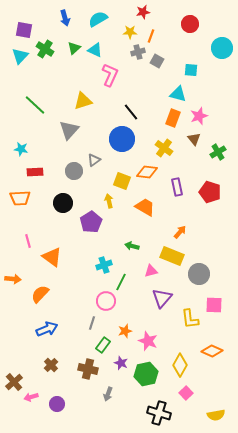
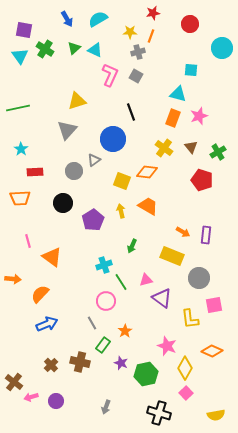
red star at (143, 12): moved 10 px right, 1 px down
blue arrow at (65, 18): moved 2 px right, 1 px down; rotated 14 degrees counterclockwise
cyan triangle at (20, 56): rotated 18 degrees counterclockwise
gray square at (157, 61): moved 21 px left, 15 px down
yellow triangle at (83, 101): moved 6 px left
green line at (35, 105): moved 17 px left, 3 px down; rotated 55 degrees counterclockwise
black line at (131, 112): rotated 18 degrees clockwise
gray triangle at (69, 130): moved 2 px left
blue circle at (122, 139): moved 9 px left
brown triangle at (194, 139): moved 3 px left, 8 px down
cyan star at (21, 149): rotated 24 degrees clockwise
purple rectangle at (177, 187): moved 29 px right, 48 px down; rotated 18 degrees clockwise
red pentagon at (210, 192): moved 8 px left, 12 px up
yellow arrow at (109, 201): moved 12 px right, 10 px down
orange trapezoid at (145, 207): moved 3 px right, 1 px up
purple pentagon at (91, 222): moved 2 px right, 2 px up
orange arrow at (180, 232): moved 3 px right; rotated 80 degrees clockwise
green arrow at (132, 246): rotated 80 degrees counterclockwise
pink triangle at (151, 271): moved 5 px left, 9 px down
gray circle at (199, 274): moved 4 px down
green line at (121, 282): rotated 60 degrees counterclockwise
purple triangle at (162, 298): rotated 35 degrees counterclockwise
pink square at (214, 305): rotated 12 degrees counterclockwise
gray line at (92, 323): rotated 48 degrees counterclockwise
blue arrow at (47, 329): moved 5 px up
orange star at (125, 331): rotated 16 degrees counterclockwise
pink star at (148, 341): moved 19 px right, 5 px down
yellow diamond at (180, 365): moved 5 px right, 3 px down
brown cross at (88, 369): moved 8 px left, 7 px up
brown cross at (14, 382): rotated 12 degrees counterclockwise
gray arrow at (108, 394): moved 2 px left, 13 px down
purple circle at (57, 404): moved 1 px left, 3 px up
